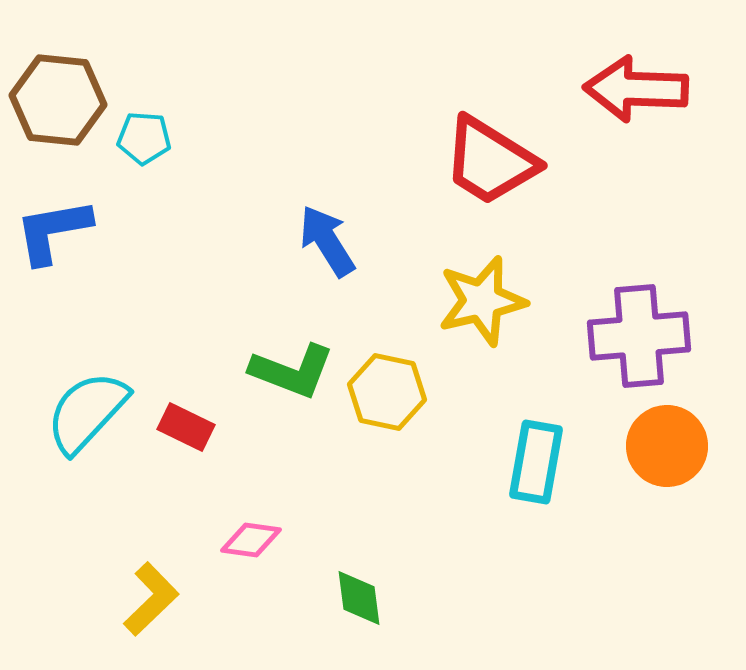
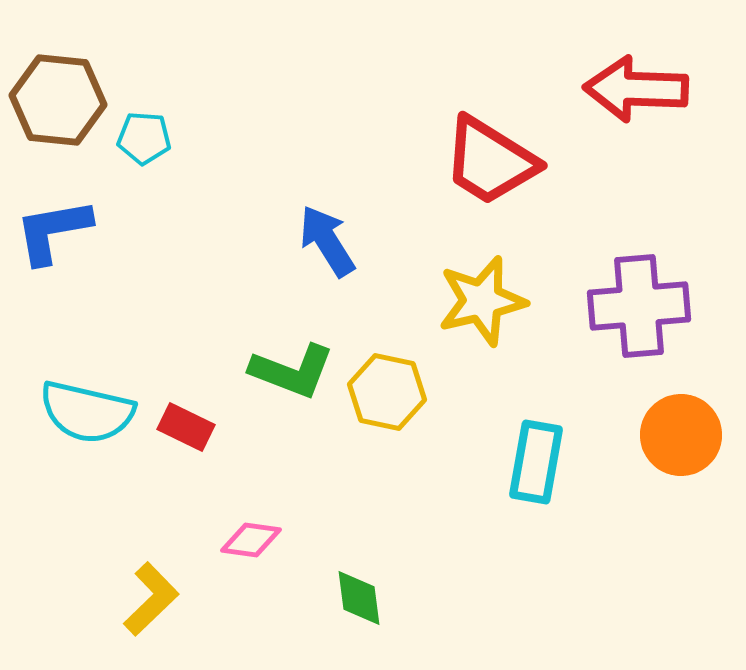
purple cross: moved 30 px up
cyan semicircle: rotated 120 degrees counterclockwise
orange circle: moved 14 px right, 11 px up
